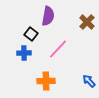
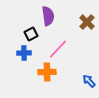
purple semicircle: rotated 18 degrees counterclockwise
black square: rotated 24 degrees clockwise
orange cross: moved 1 px right, 9 px up
